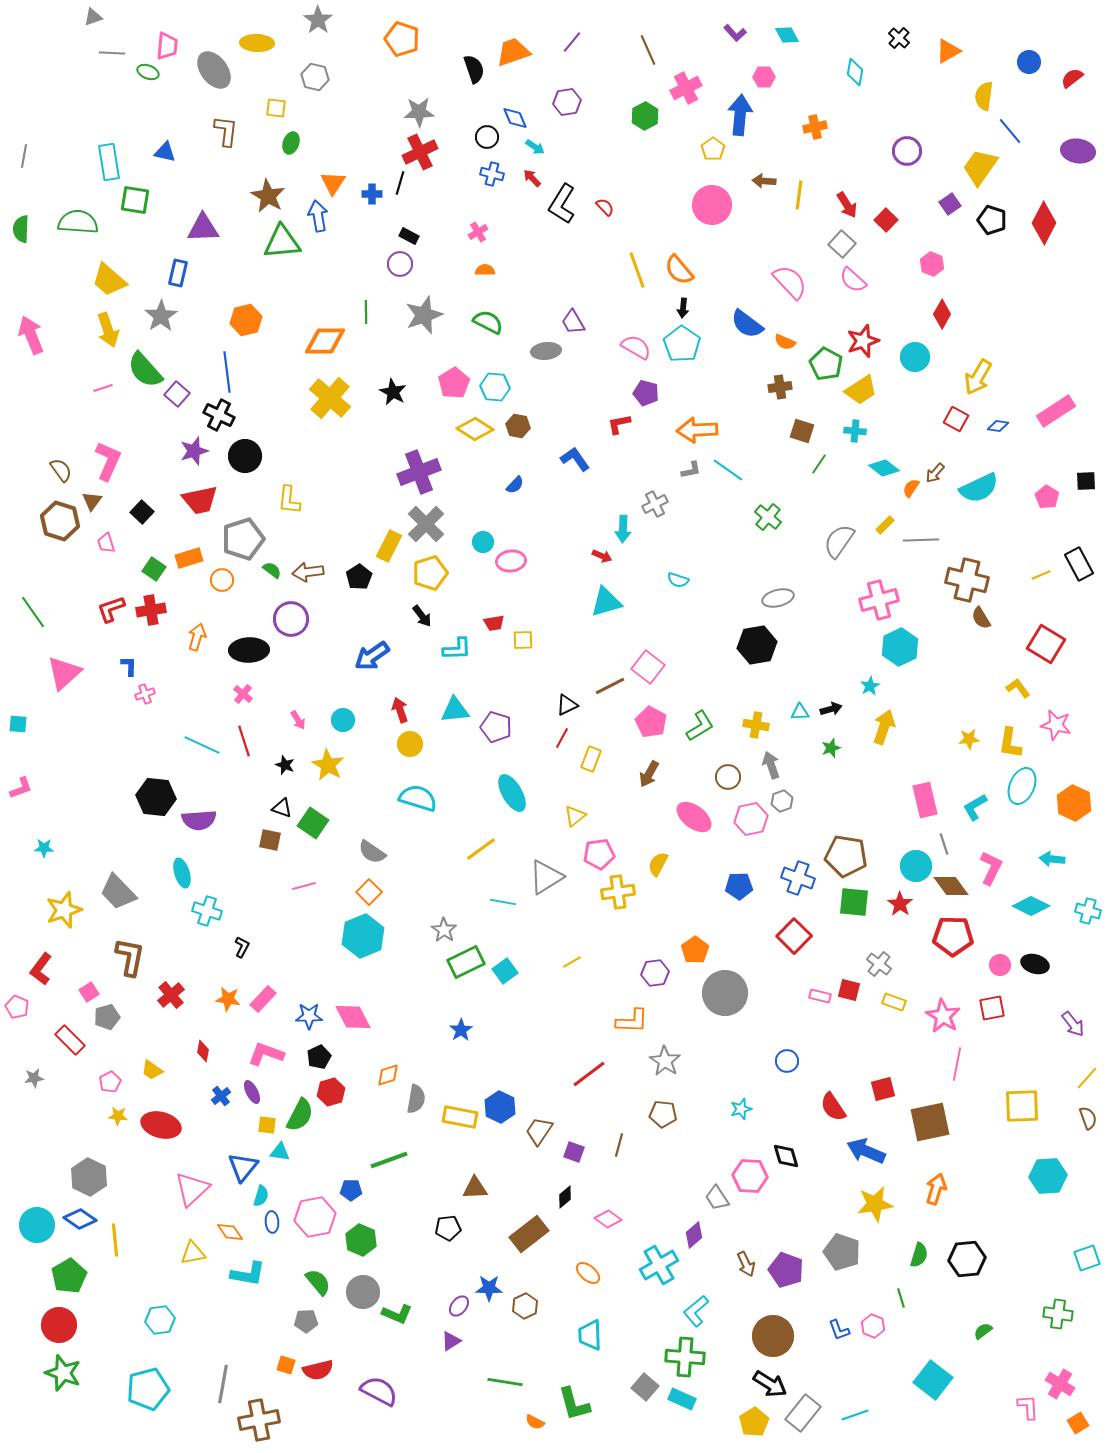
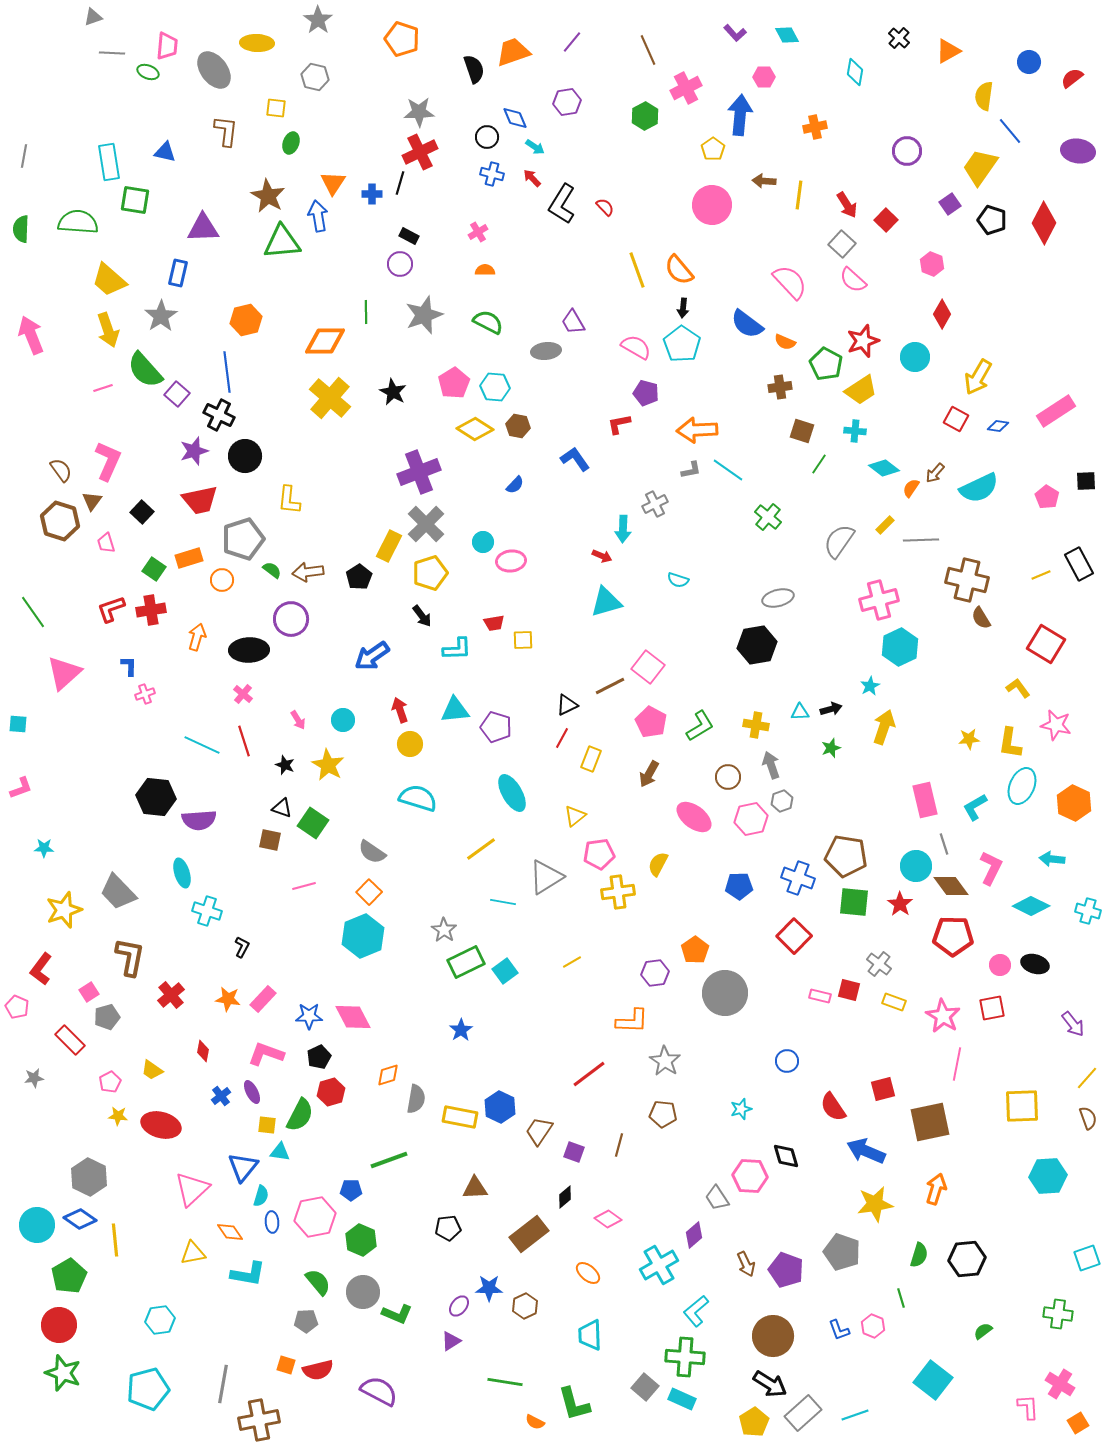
gray rectangle at (803, 1413): rotated 9 degrees clockwise
